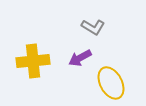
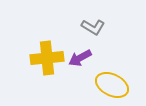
yellow cross: moved 14 px right, 3 px up
yellow ellipse: moved 1 px right, 2 px down; rotated 36 degrees counterclockwise
